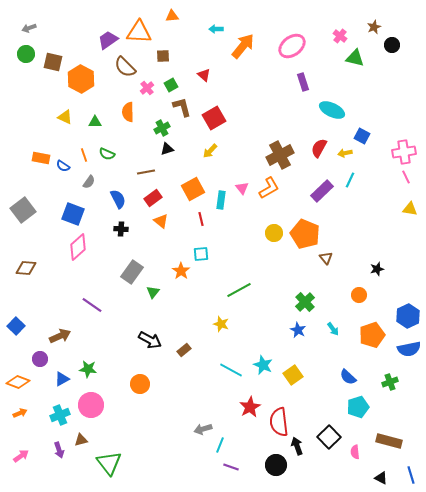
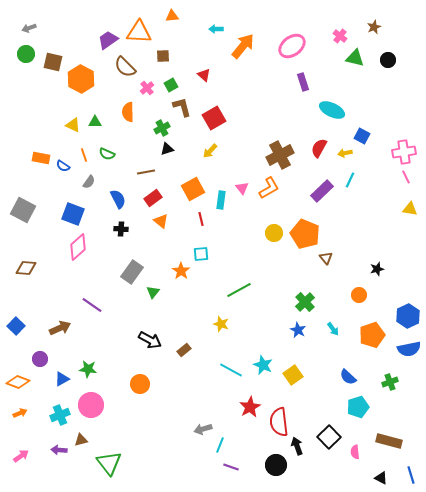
black circle at (392, 45): moved 4 px left, 15 px down
yellow triangle at (65, 117): moved 8 px right, 8 px down
gray square at (23, 210): rotated 25 degrees counterclockwise
brown arrow at (60, 336): moved 8 px up
purple arrow at (59, 450): rotated 112 degrees clockwise
